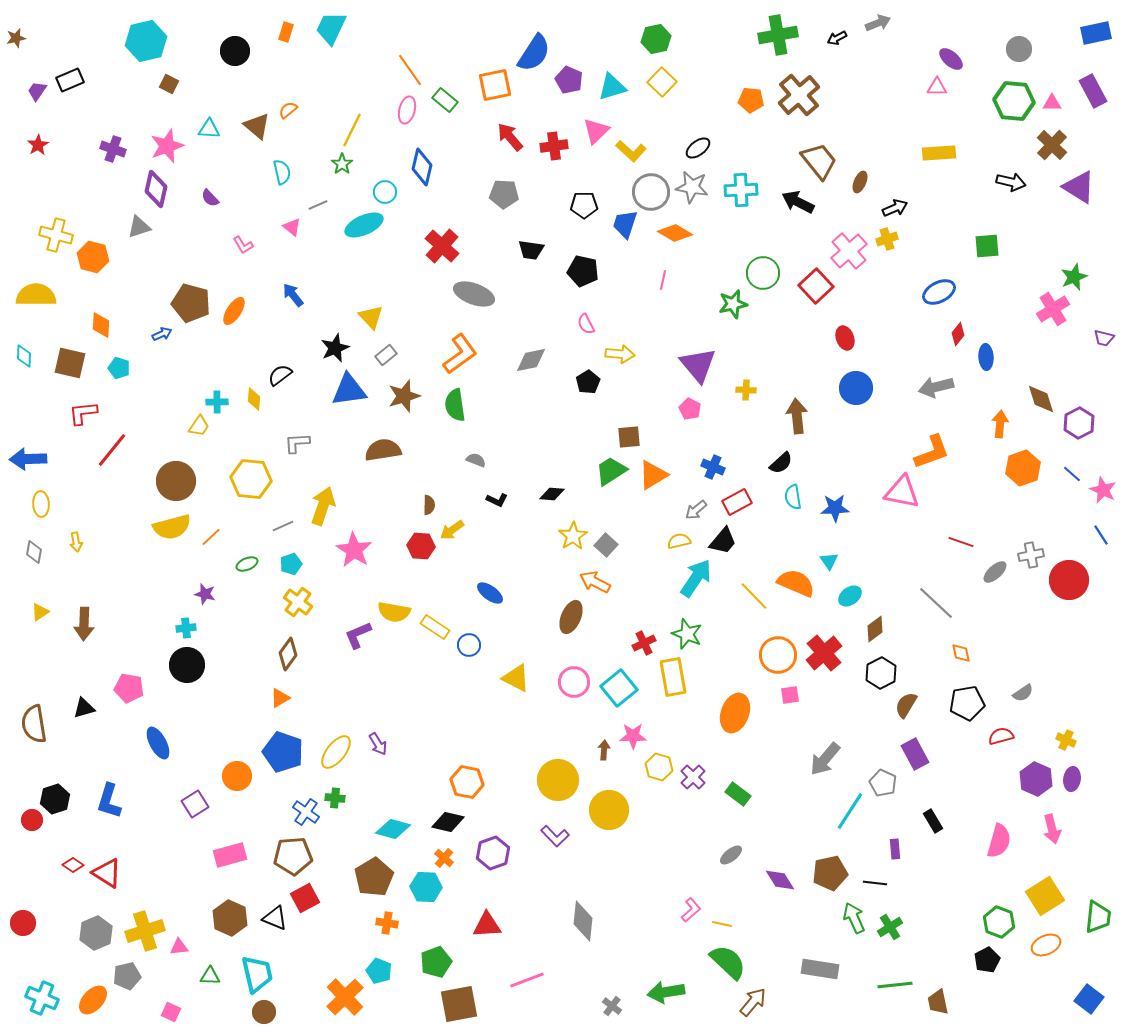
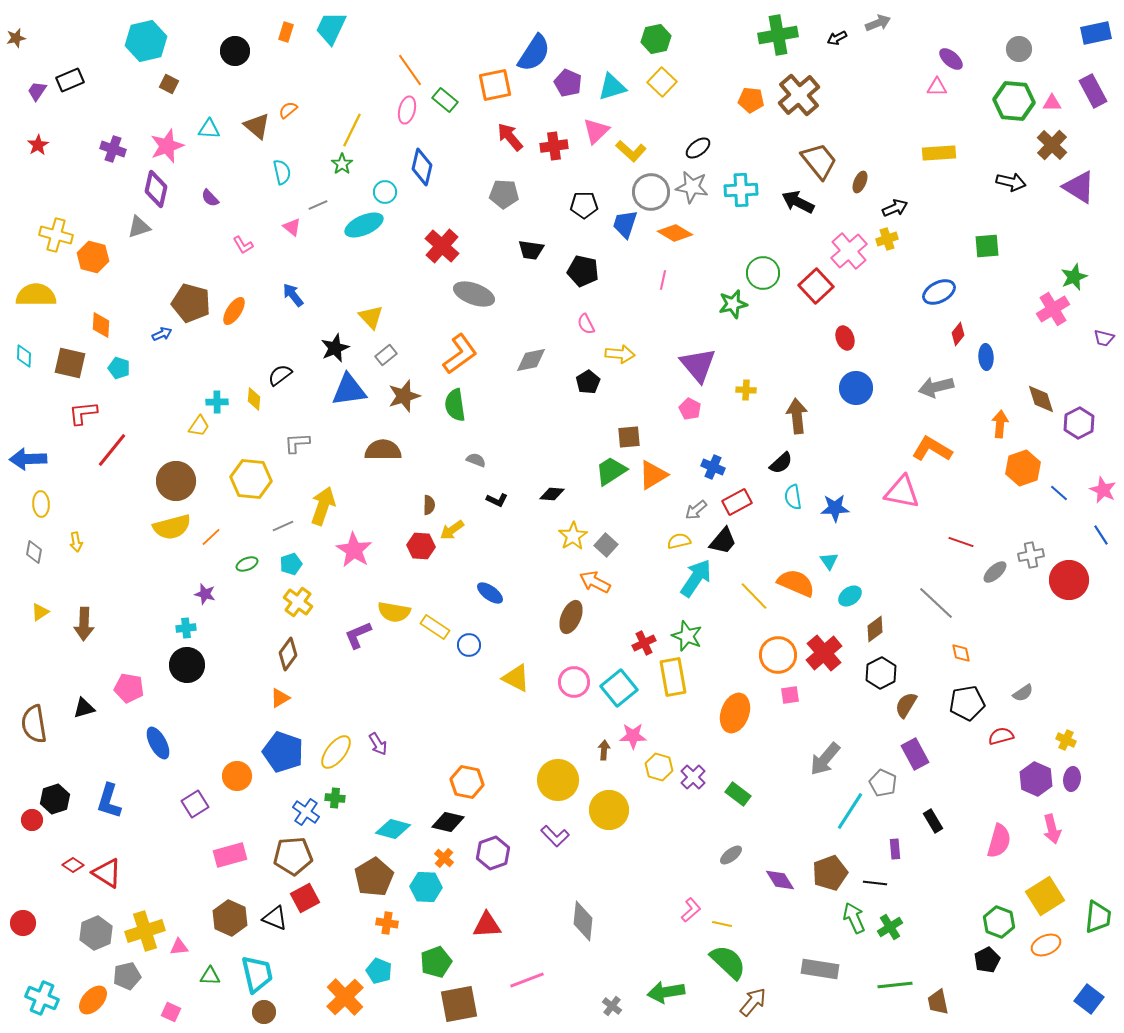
purple pentagon at (569, 80): moved 1 px left, 3 px down
brown semicircle at (383, 450): rotated 9 degrees clockwise
orange L-shape at (932, 452): moved 3 px up; rotated 129 degrees counterclockwise
blue line at (1072, 474): moved 13 px left, 19 px down
green star at (687, 634): moved 2 px down
brown pentagon at (830, 873): rotated 8 degrees counterclockwise
